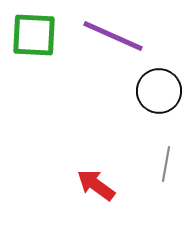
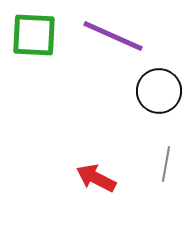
red arrow: moved 7 px up; rotated 9 degrees counterclockwise
